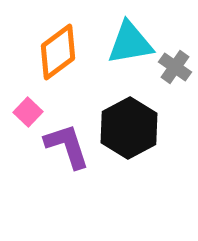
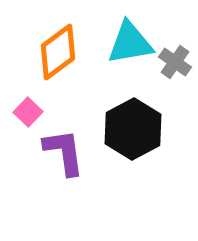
gray cross: moved 5 px up
black hexagon: moved 4 px right, 1 px down
purple L-shape: moved 3 px left, 6 px down; rotated 10 degrees clockwise
